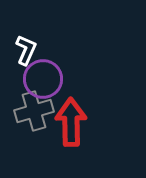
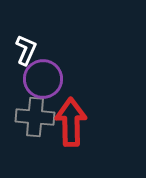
gray cross: moved 1 px right, 6 px down; rotated 21 degrees clockwise
